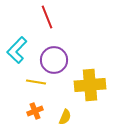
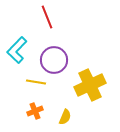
yellow cross: rotated 20 degrees counterclockwise
